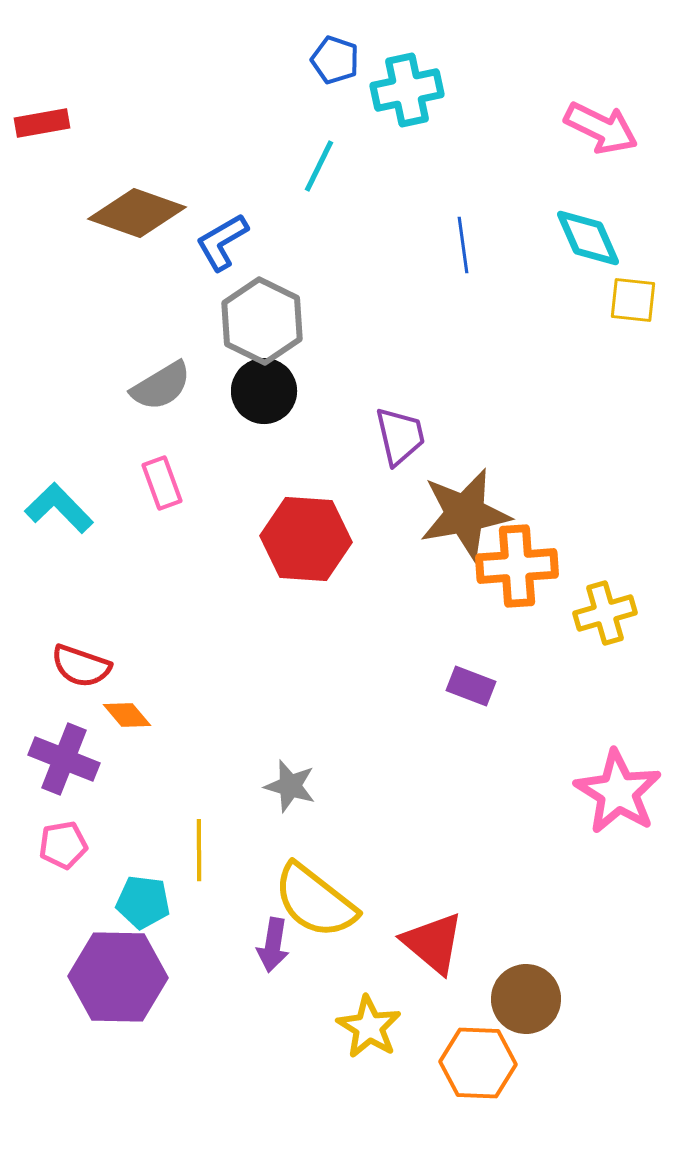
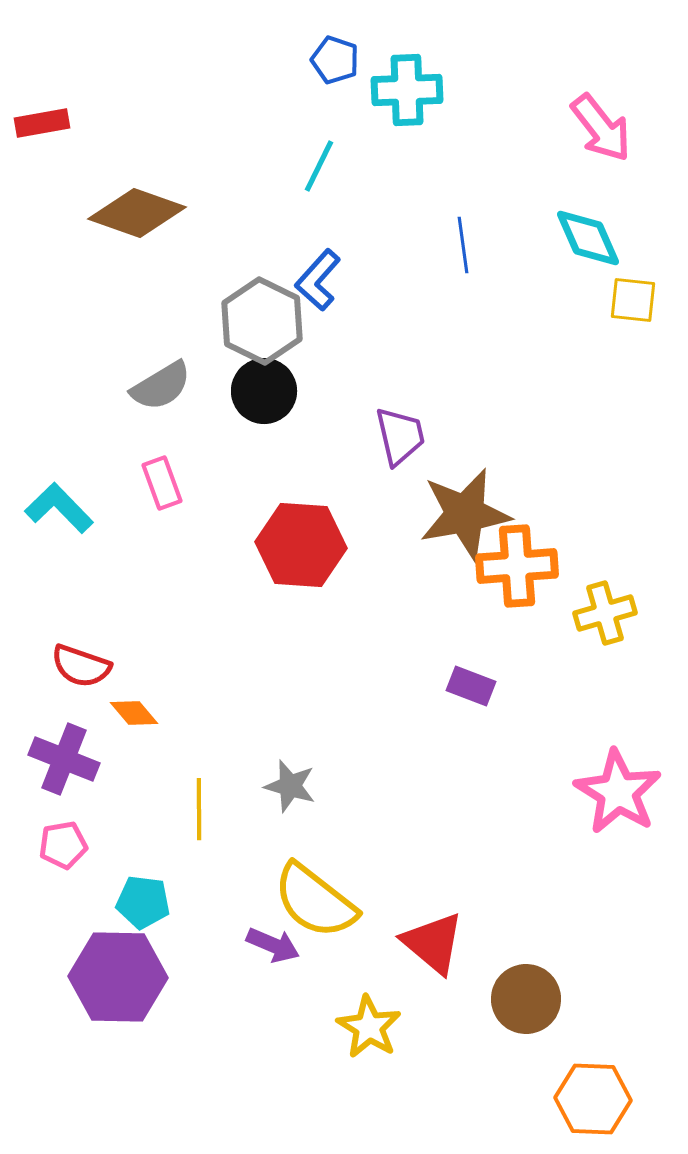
cyan cross: rotated 10 degrees clockwise
pink arrow: rotated 26 degrees clockwise
blue L-shape: moved 96 px right, 38 px down; rotated 18 degrees counterclockwise
red hexagon: moved 5 px left, 6 px down
orange diamond: moved 7 px right, 2 px up
yellow line: moved 41 px up
purple arrow: rotated 76 degrees counterclockwise
orange hexagon: moved 115 px right, 36 px down
